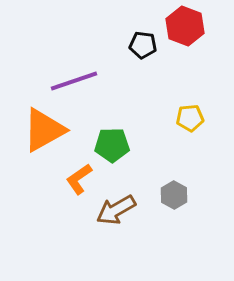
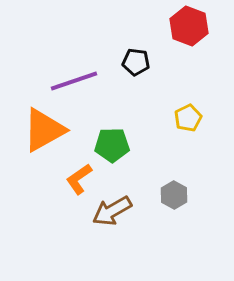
red hexagon: moved 4 px right
black pentagon: moved 7 px left, 17 px down
yellow pentagon: moved 2 px left; rotated 20 degrees counterclockwise
brown arrow: moved 4 px left, 1 px down
